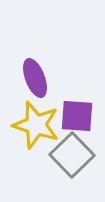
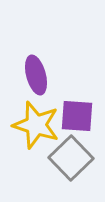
purple ellipse: moved 1 px right, 3 px up; rotated 6 degrees clockwise
gray square: moved 1 px left, 3 px down
